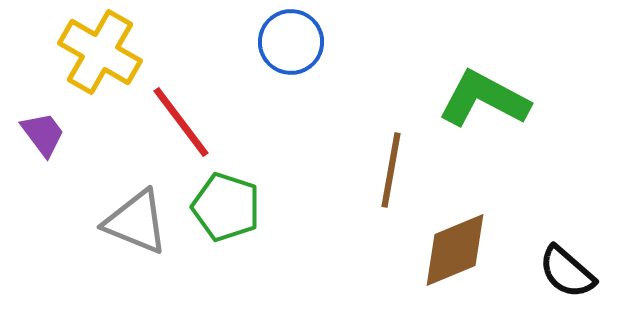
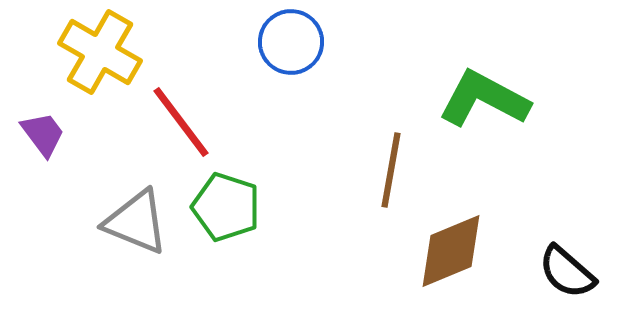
brown diamond: moved 4 px left, 1 px down
